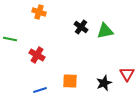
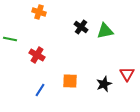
black star: moved 1 px down
blue line: rotated 40 degrees counterclockwise
